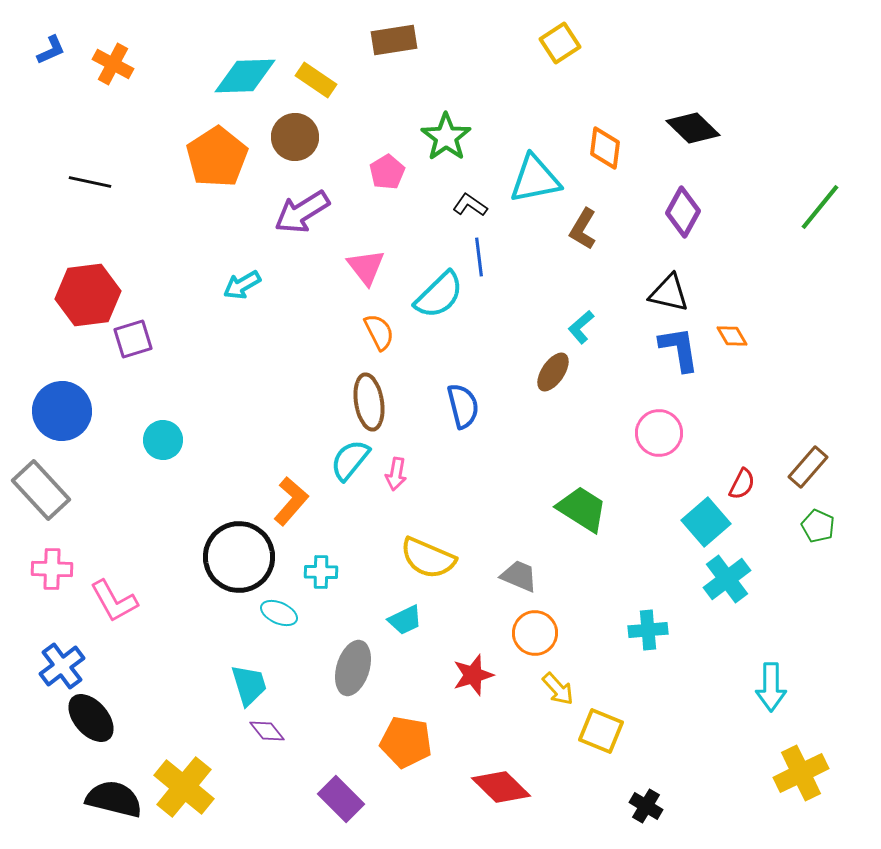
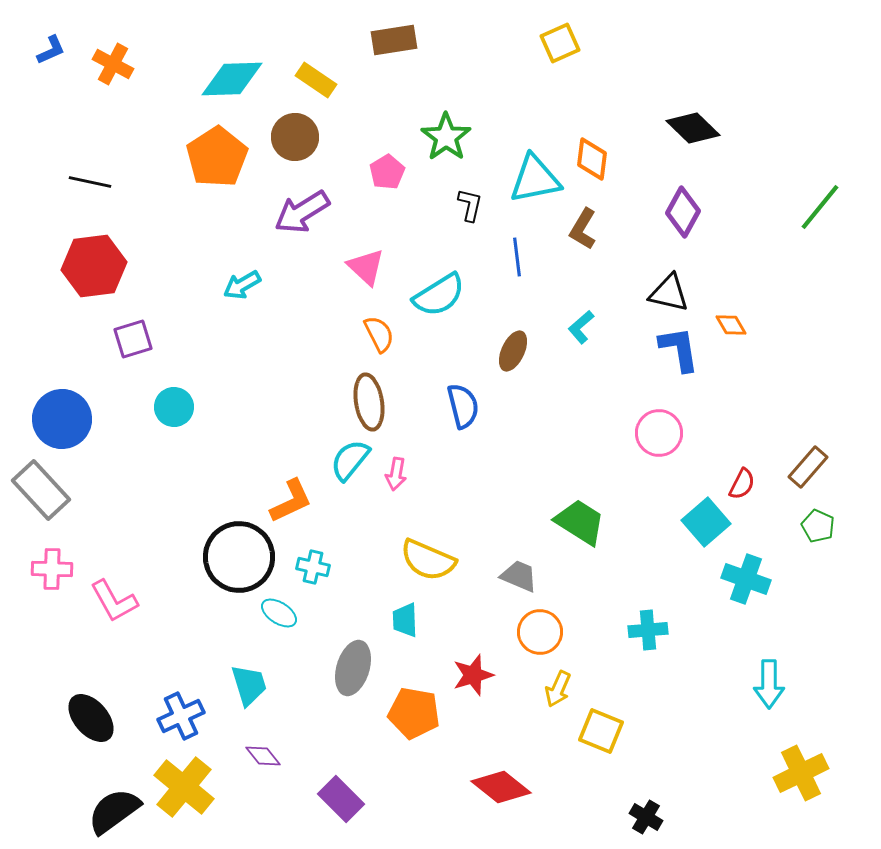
yellow square at (560, 43): rotated 9 degrees clockwise
cyan diamond at (245, 76): moved 13 px left, 3 px down
orange diamond at (605, 148): moved 13 px left, 11 px down
black L-shape at (470, 205): rotated 68 degrees clockwise
blue line at (479, 257): moved 38 px right
pink triangle at (366, 267): rotated 9 degrees counterclockwise
red hexagon at (88, 295): moved 6 px right, 29 px up
cyan semicircle at (439, 295): rotated 12 degrees clockwise
orange semicircle at (379, 332): moved 2 px down
orange diamond at (732, 336): moved 1 px left, 11 px up
brown ellipse at (553, 372): moved 40 px left, 21 px up; rotated 9 degrees counterclockwise
blue circle at (62, 411): moved 8 px down
cyan circle at (163, 440): moved 11 px right, 33 px up
orange L-shape at (291, 501): rotated 24 degrees clockwise
green trapezoid at (582, 509): moved 2 px left, 13 px down
yellow semicircle at (428, 558): moved 2 px down
cyan cross at (321, 572): moved 8 px left, 5 px up; rotated 12 degrees clockwise
cyan cross at (727, 579): moved 19 px right; rotated 33 degrees counterclockwise
cyan ellipse at (279, 613): rotated 9 degrees clockwise
cyan trapezoid at (405, 620): rotated 114 degrees clockwise
orange circle at (535, 633): moved 5 px right, 1 px up
blue cross at (62, 666): moved 119 px right, 50 px down; rotated 12 degrees clockwise
cyan arrow at (771, 687): moved 2 px left, 3 px up
yellow arrow at (558, 689): rotated 66 degrees clockwise
purple diamond at (267, 731): moved 4 px left, 25 px down
orange pentagon at (406, 742): moved 8 px right, 29 px up
red diamond at (501, 787): rotated 6 degrees counterclockwise
black semicircle at (114, 799): moved 12 px down; rotated 50 degrees counterclockwise
black cross at (646, 806): moved 11 px down
